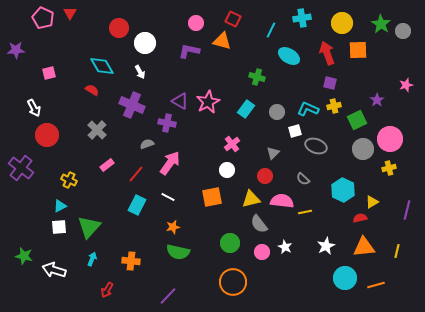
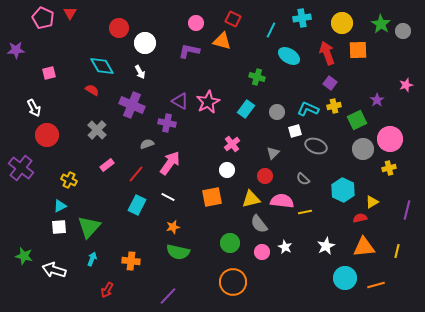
purple square at (330, 83): rotated 24 degrees clockwise
